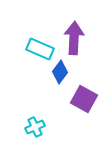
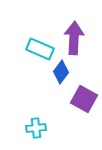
blue diamond: moved 1 px right
cyan cross: moved 1 px right, 1 px down; rotated 18 degrees clockwise
